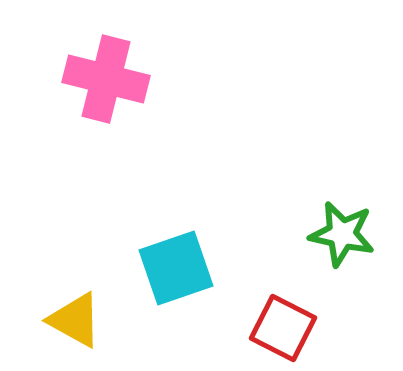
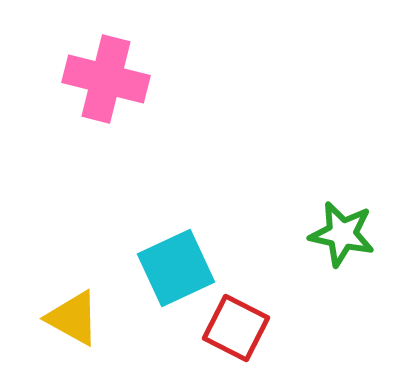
cyan square: rotated 6 degrees counterclockwise
yellow triangle: moved 2 px left, 2 px up
red square: moved 47 px left
